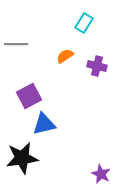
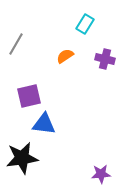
cyan rectangle: moved 1 px right, 1 px down
gray line: rotated 60 degrees counterclockwise
purple cross: moved 8 px right, 7 px up
purple square: rotated 15 degrees clockwise
blue triangle: rotated 20 degrees clockwise
purple star: rotated 30 degrees counterclockwise
